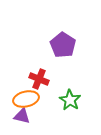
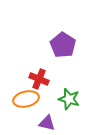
green star: moved 1 px left, 1 px up; rotated 15 degrees counterclockwise
purple triangle: moved 25 px right, 7 px down
